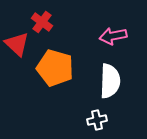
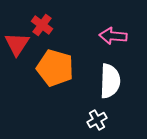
red cross: moved 3 px down
pink arrow: rotated 16 degrees clockwise
red triangle: rotated 20 degrees clockwise
white cross: rotated 18 degrees counterclockwise
